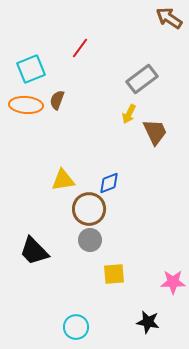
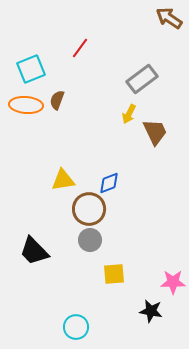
black star: moved 3 px right, 11 px up
